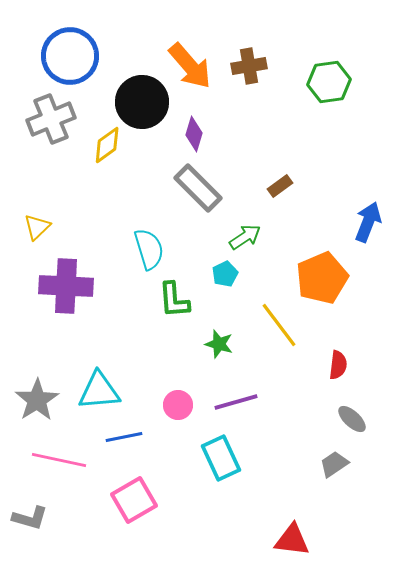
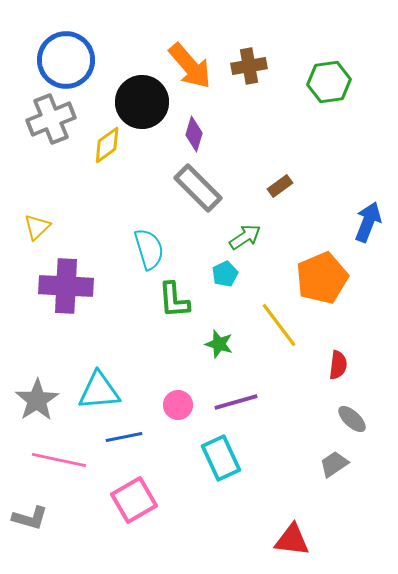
blue circle: moved 4 px left, 4 px down
